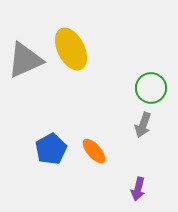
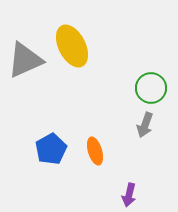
yellow ellipse: moved 1 px right, 3 px up
gray arrow: moved 2 px right
orange ellipse: moved 1 px right; rotated 24 degrees clockwise
purple arrow: moved 9 px left, 6 px down
